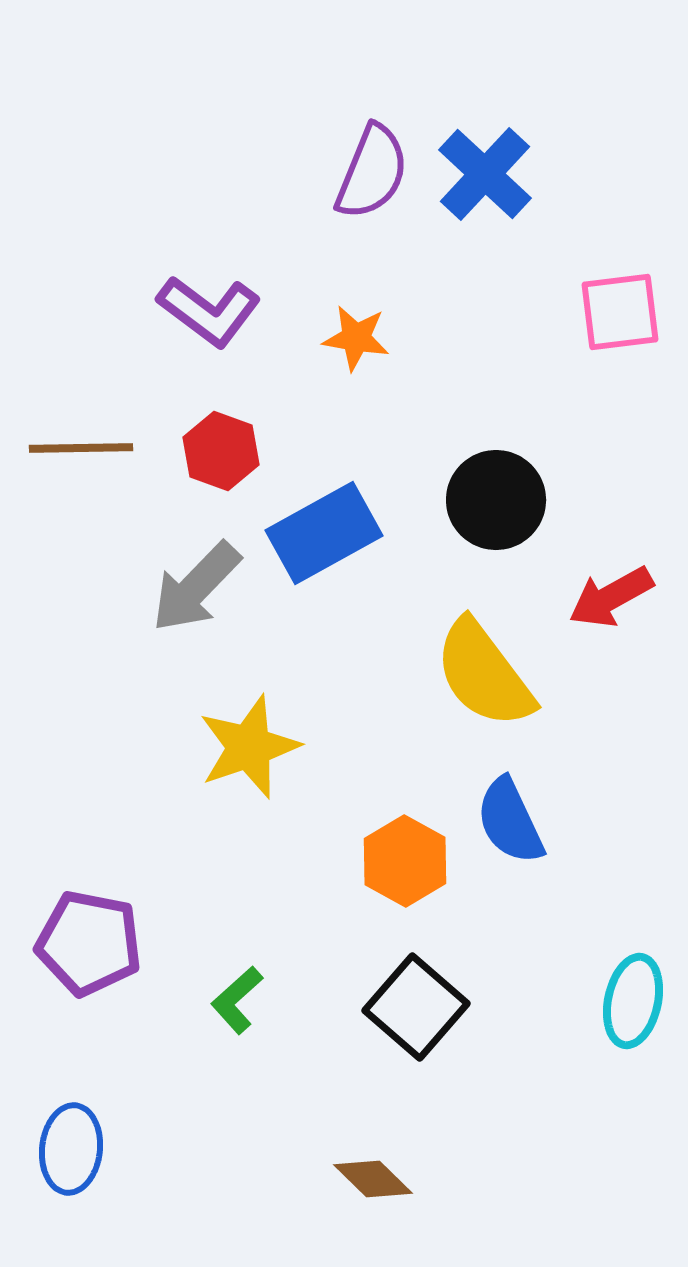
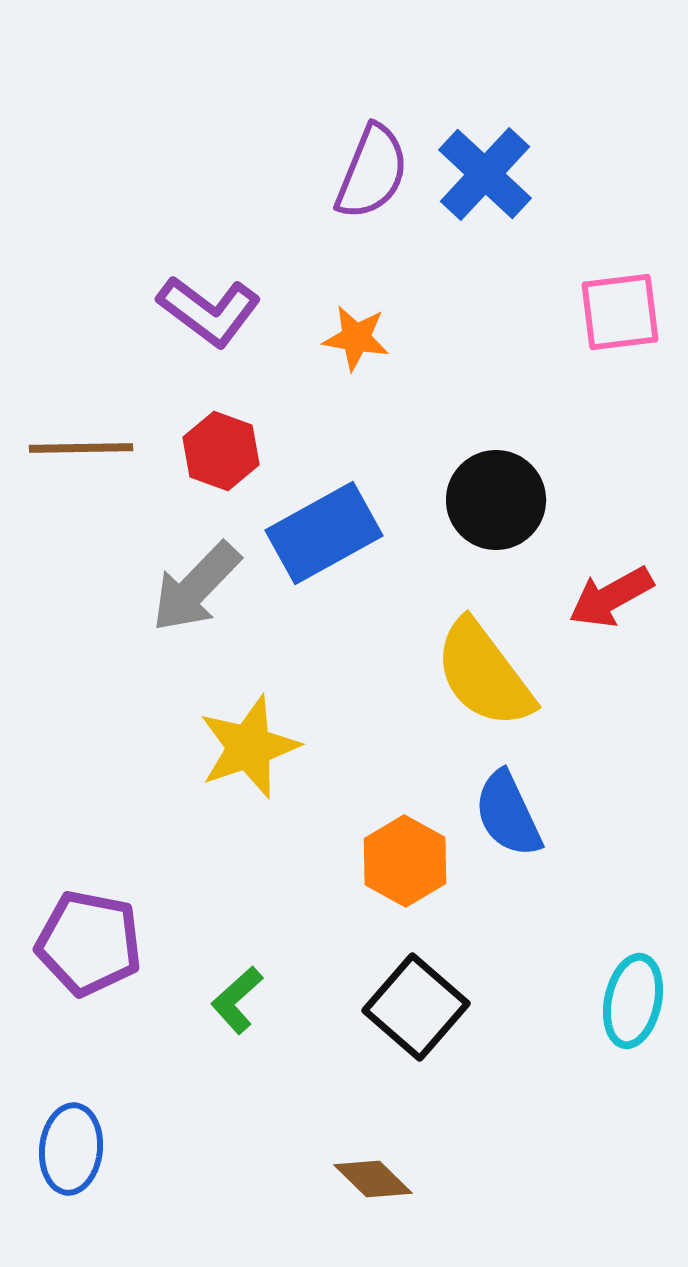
blue semicircle: moved 2 px left, 7 px up
